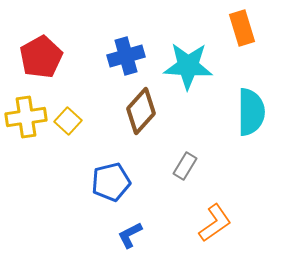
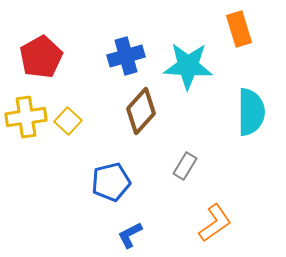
orange rectangle: moved 3 px left, 1 px down
